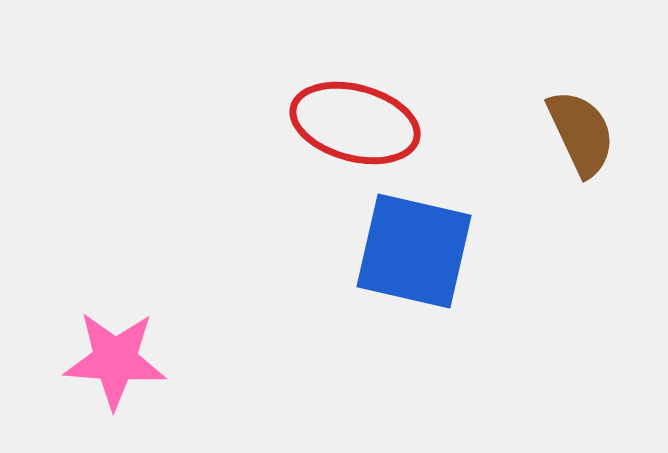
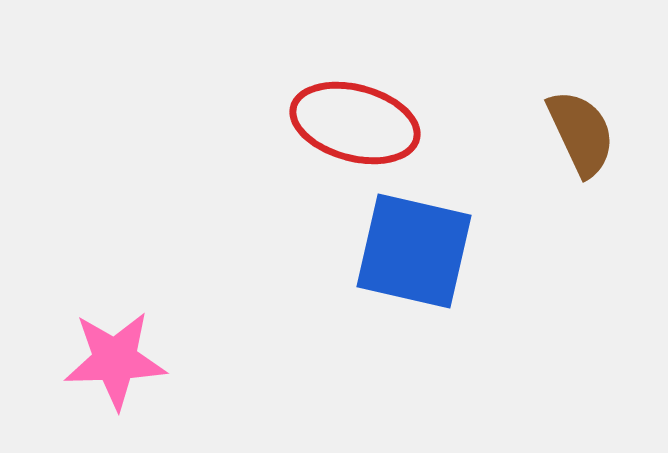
pink star: rotated 6 degrees counterclockwise
